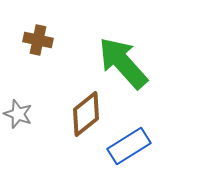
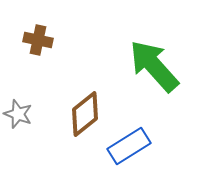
green arrow: moved 31 px right, 3 px down
brown diamond: moved 1 px left
